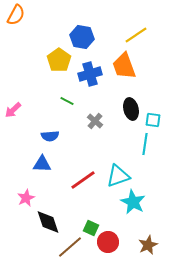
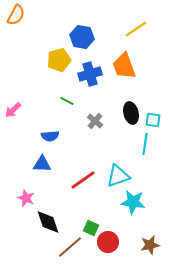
yellow line: moved 6 px up
yellow pentagon: rotated 20 degrees clockwise
black ellipse: moved 4 px down
pink star: rotated 24 degrees counterclockwise
cyan star: rotated 20 degrees counterclockwise
brown star: moved 2 px right; rotated 12 degrees clockwise
